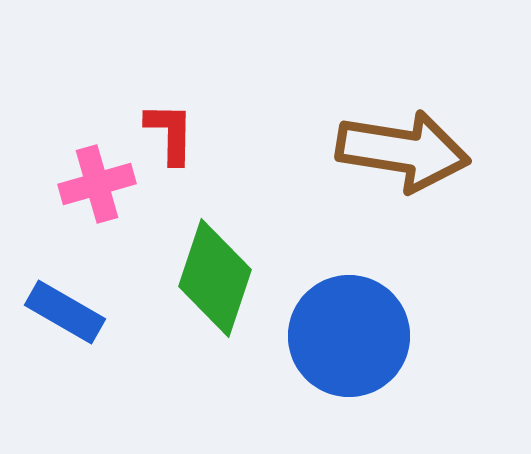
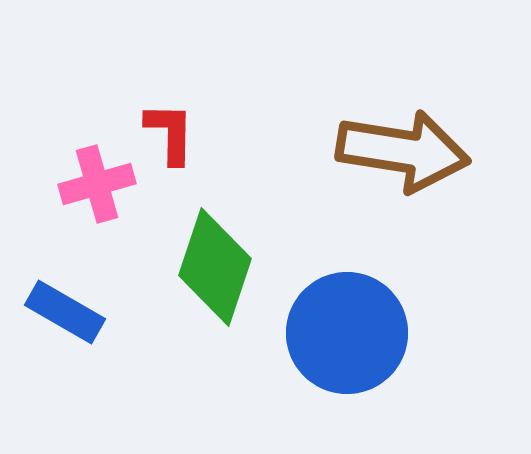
green diamond: moved 11 px up
blue circle: moved 2 px left, 3 px up
